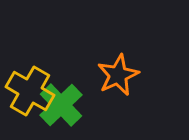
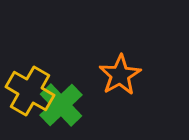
orange star: moved 2 px right; rotated 6 degrees counterclockwise
